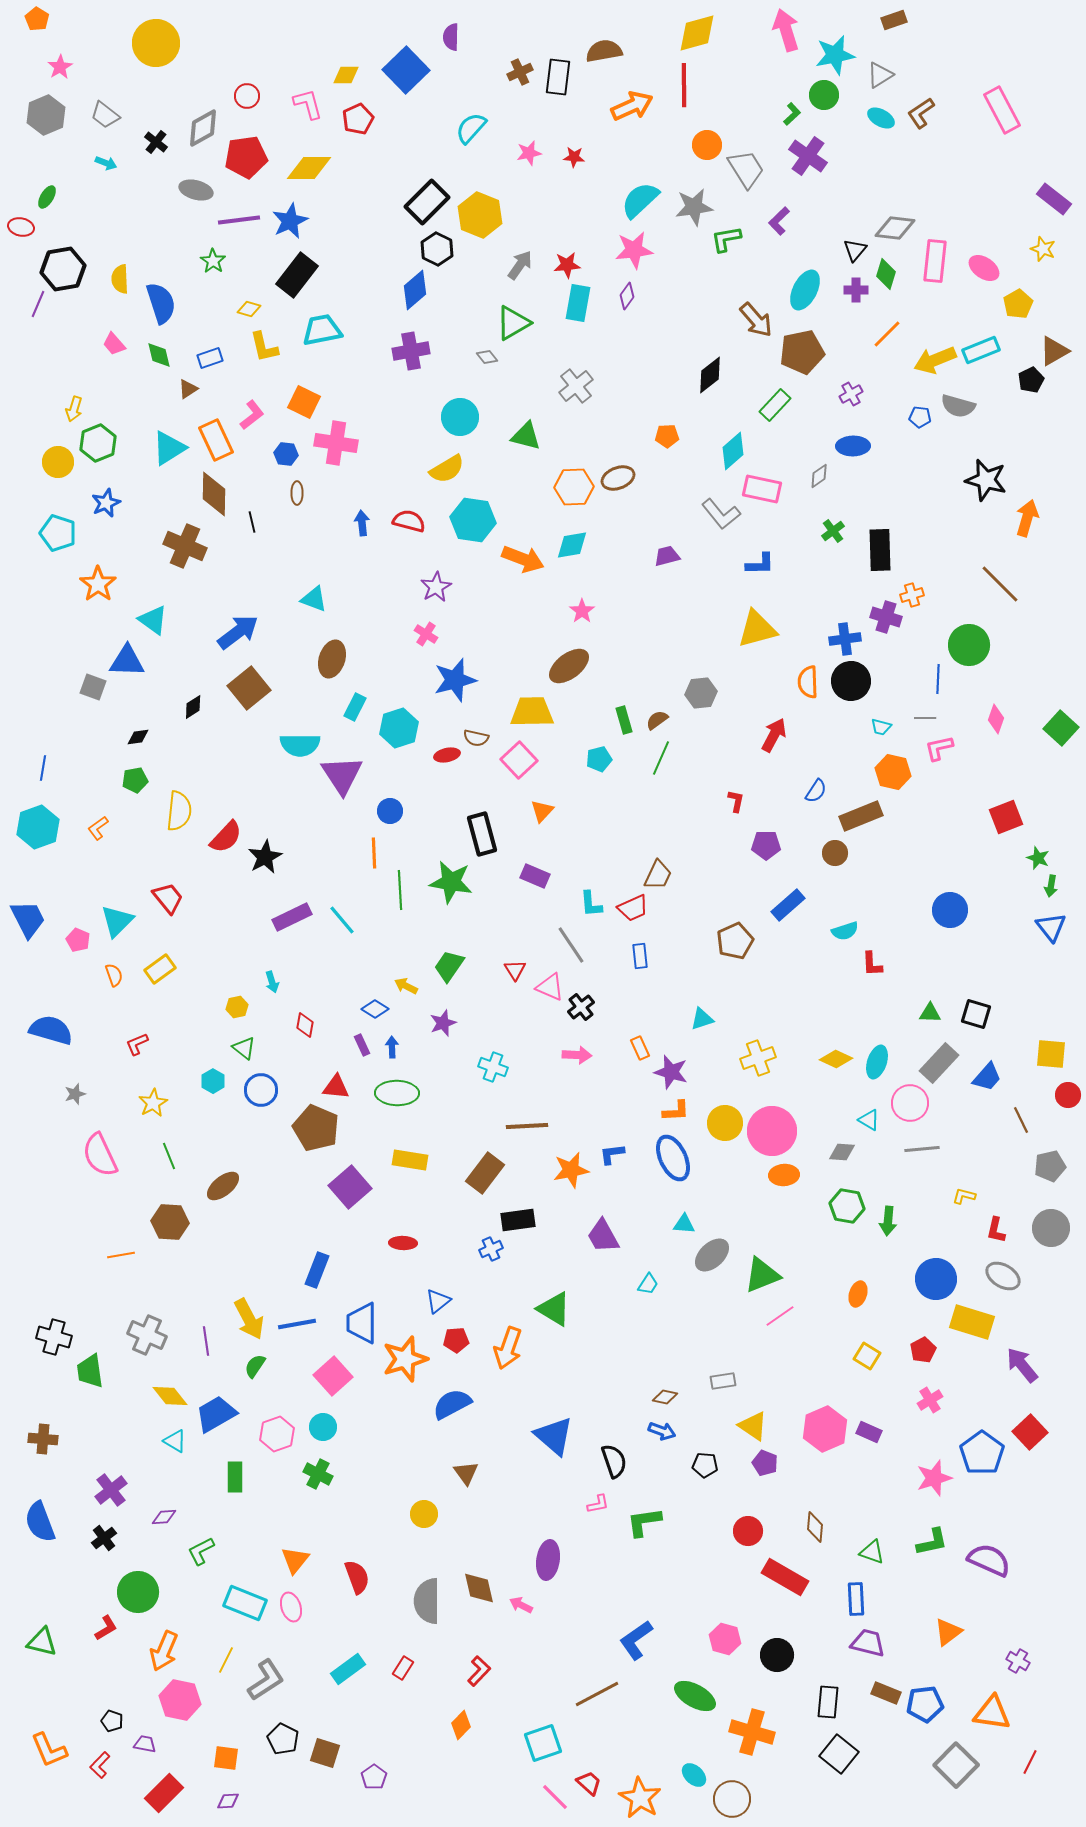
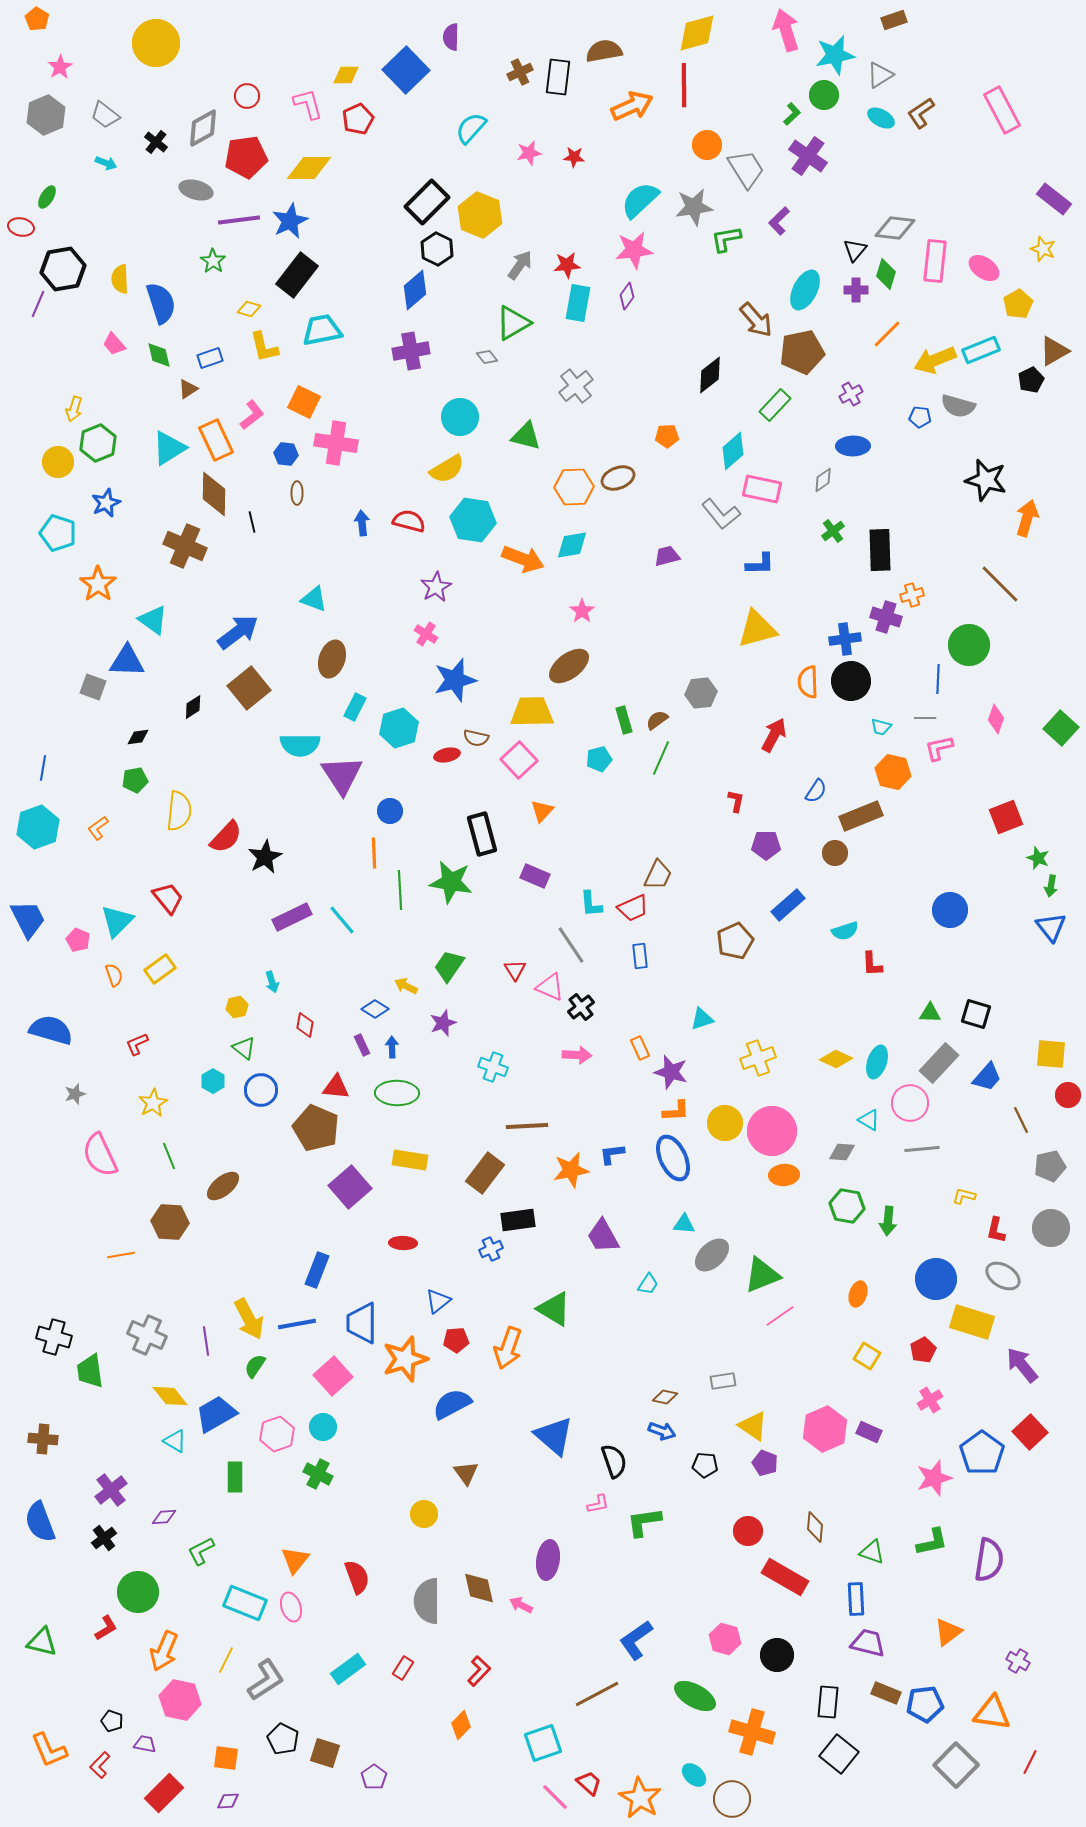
gray diamond at (819, 476): moved 4 px right, 4 px down
purple semicircle at (989, 1560): rotated 75 degrees clockwise
